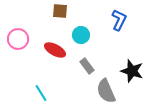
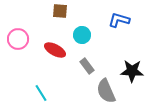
blue L-shape: rotated 100 degrees counterclockwise
cyan circle: moved 1 px right
black star: rotated 15 degrees counterclockwise
